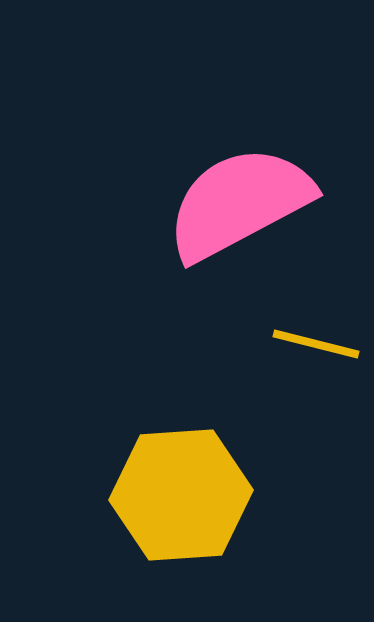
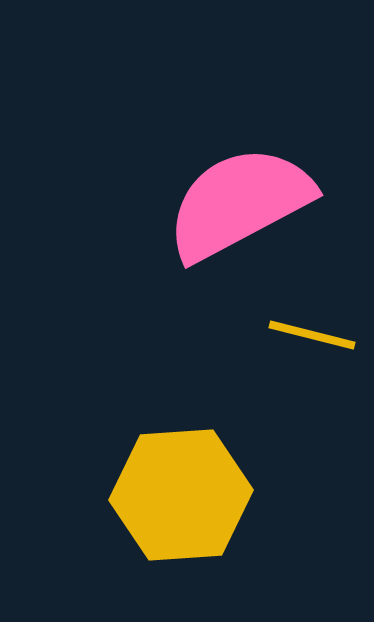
yellow line: moved 4 px left, 9 px up
